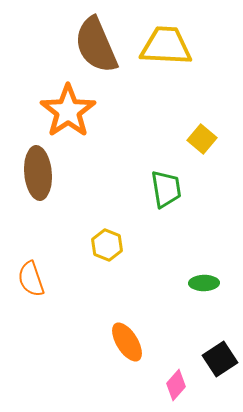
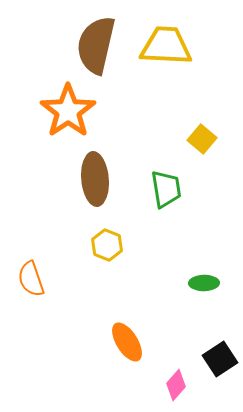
brown semicircle: rotated 36 degrees clockwise
brown ellipse: moved 57 px right, 6 px down
